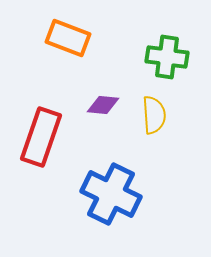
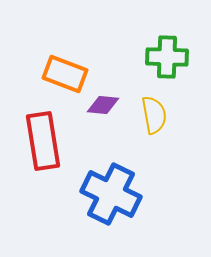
orange rectangle: moved 3 px left, 36 px down
green cross: rotated 6 degrees counterclockwise
yellow semicircle: rotated 6 degrees counterclockwise
red rectangle: moved 2 px right, 4 px down; rotated 28 degrees counterclockwise
